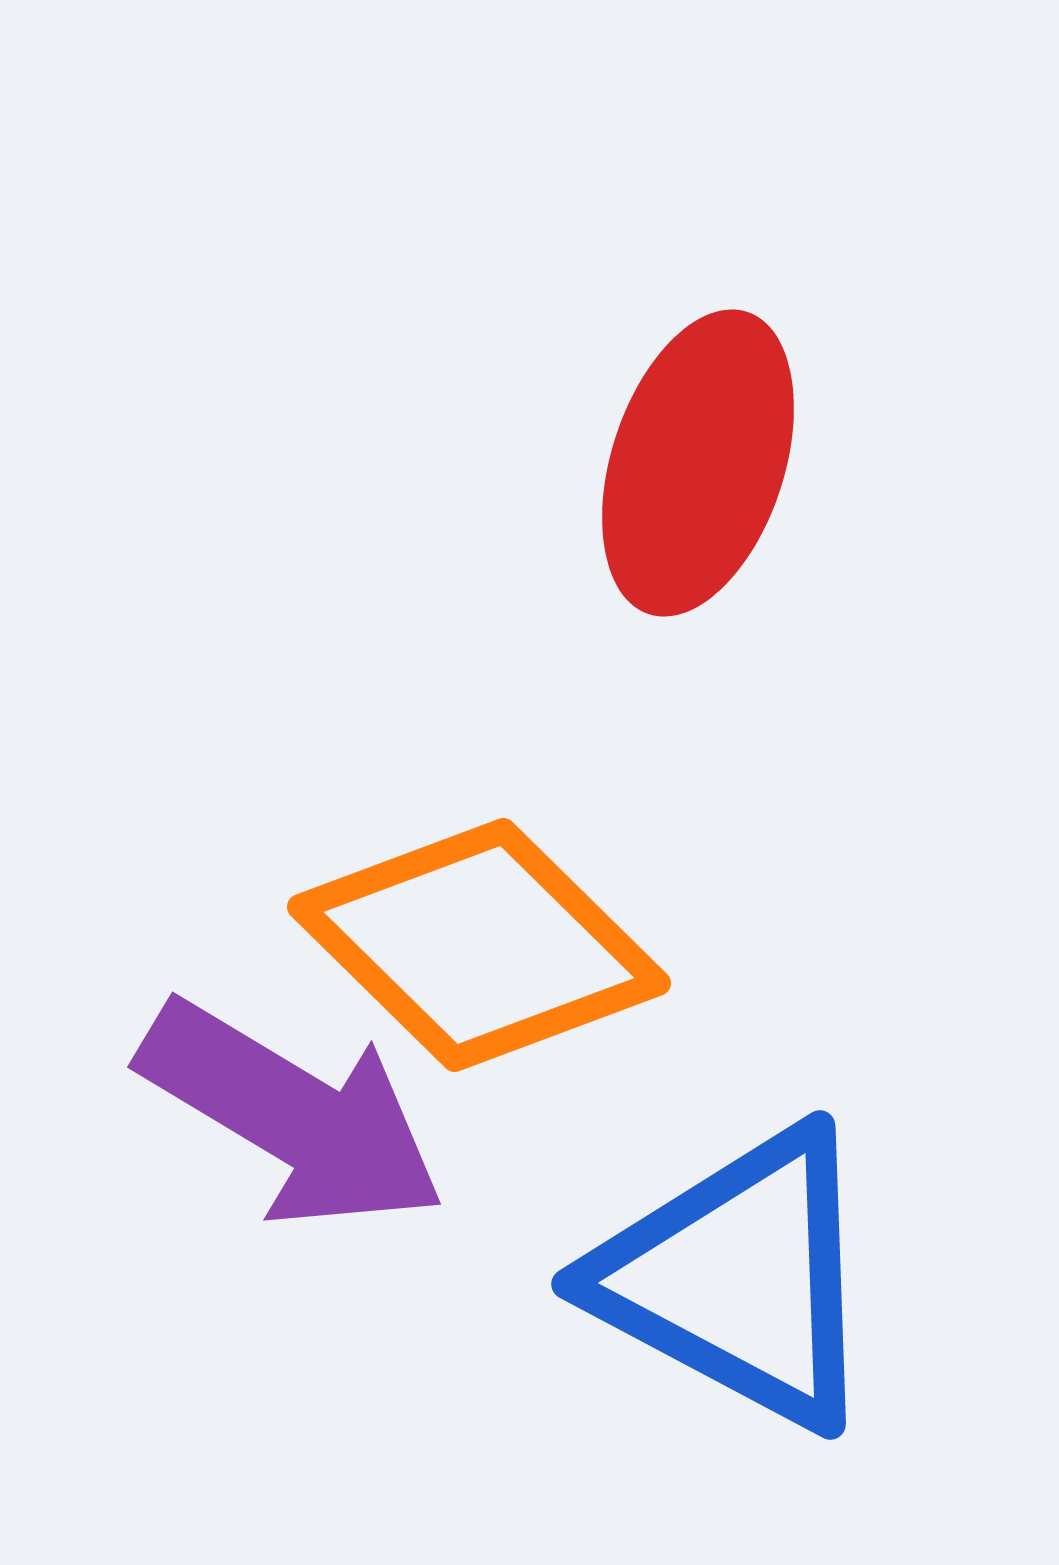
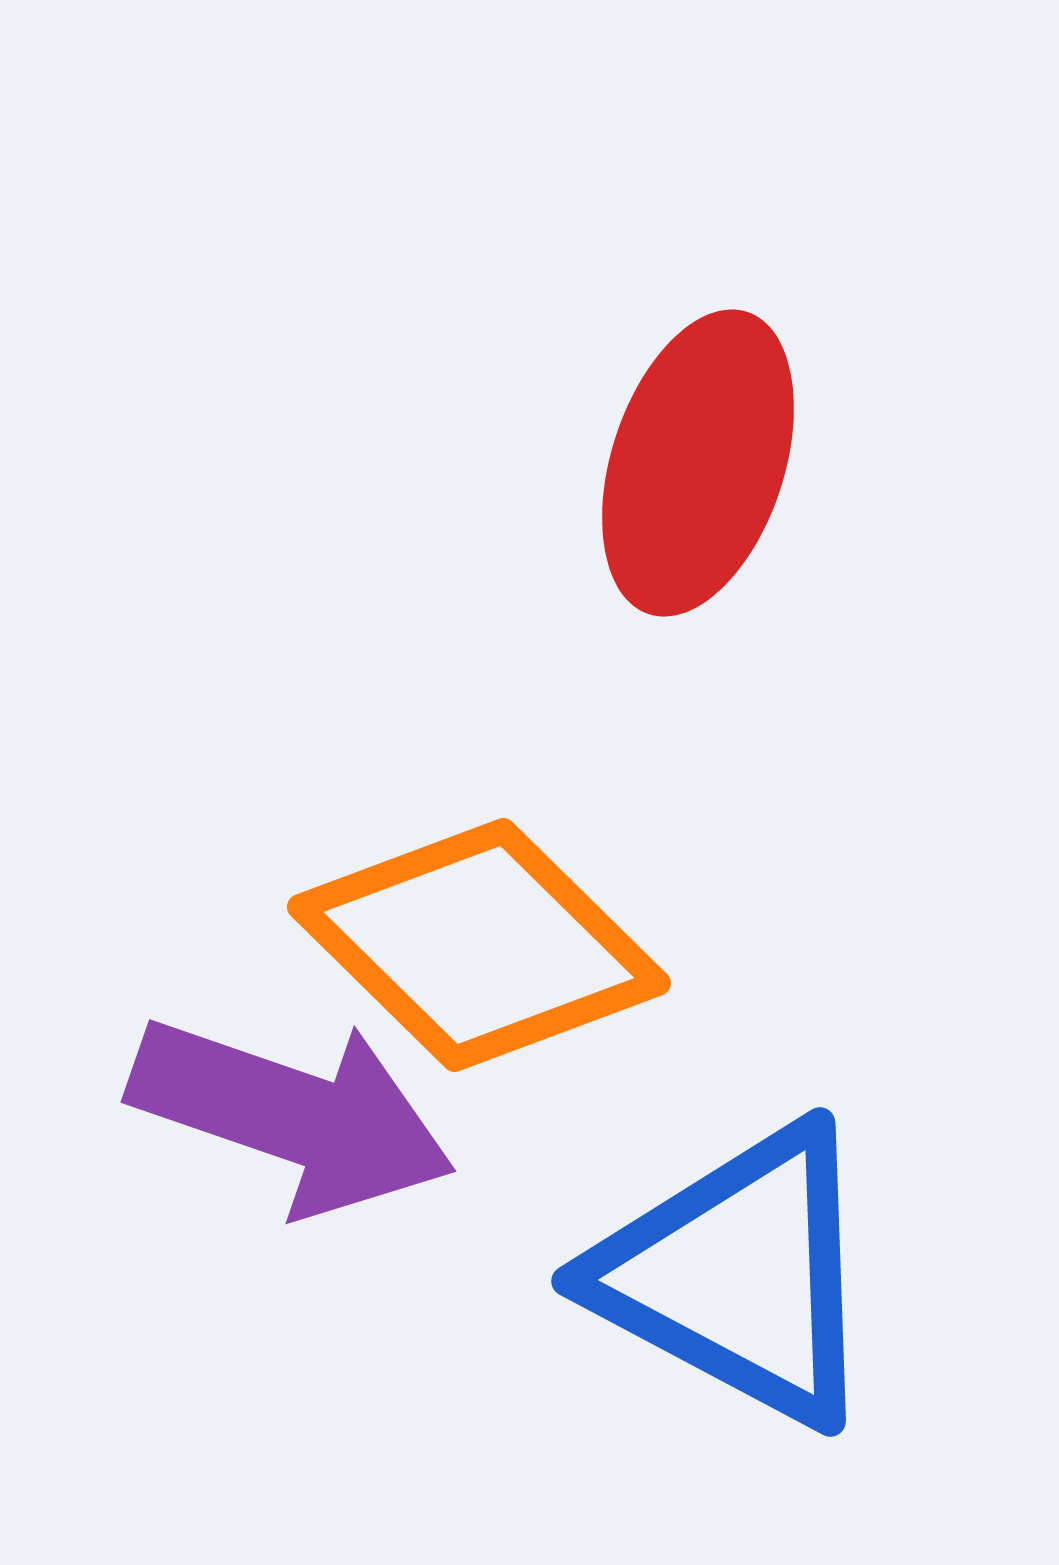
purple arrow: rotated 12 degrees counterclockwise
blue triangle: moved 3 px up
